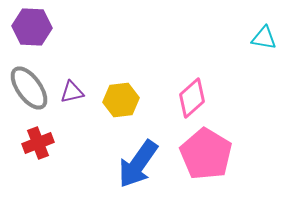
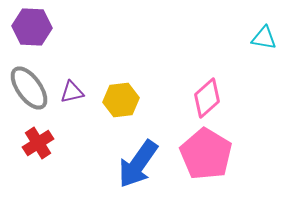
pink diamond: moved 15 px right
red cross: rotated 12 degrees counterclockwise
